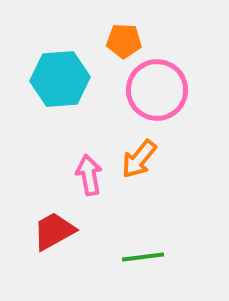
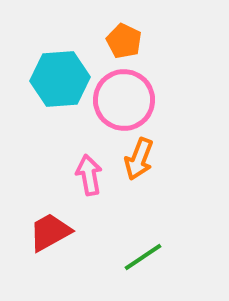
orange pentagon: rotated 24 degrees clockwise
pink circle: moved 33 px left, 10 px down
orange arrow: rotated 18 degrees counterclockwise
red trapezoid: moved 4 px left, 1 px down
green line: rotated 27 degrees counterclockwise
